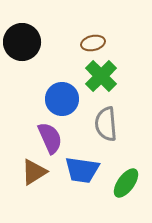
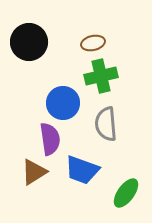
black circle: moved 7 px right
green cross: rotated 32 degrees clockwise
blue circle: moved 1 px right, 4 px down
purple semicircle: moved 1 px down; rotated 16 degrees clockwise
blue trapezoid: rotated 12 degrees clockwise
green ellipse: moved 10 px down
